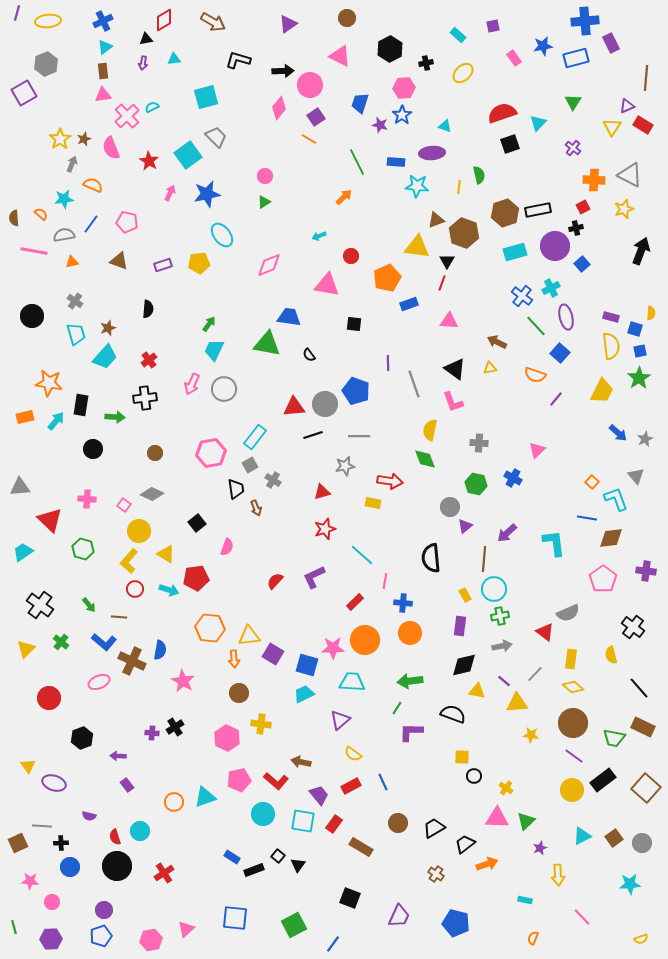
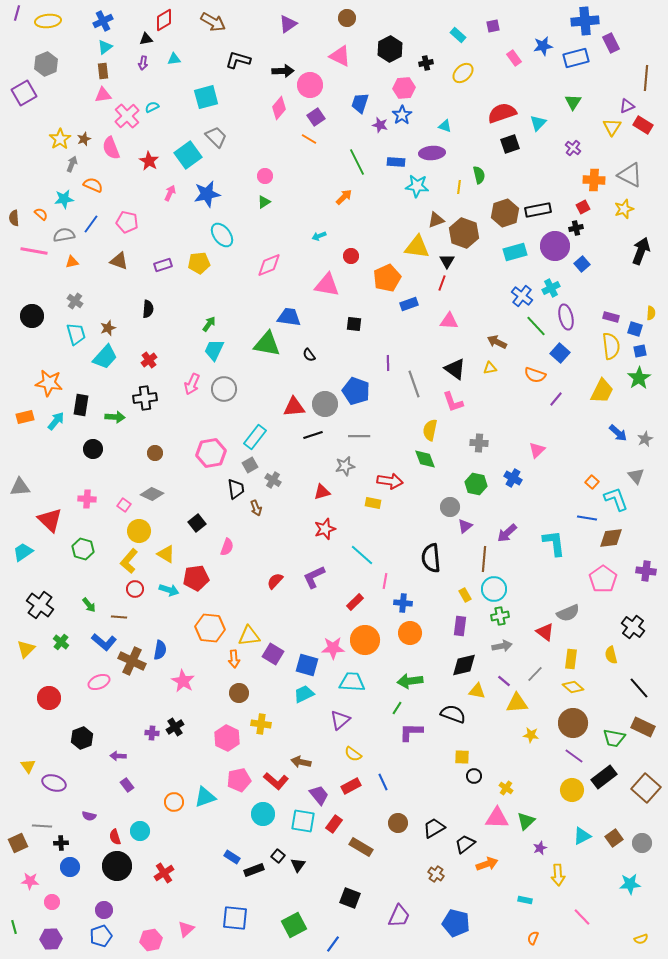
black rectangle at (603, 780): moved 1 px right, 3 px up
